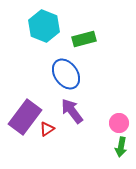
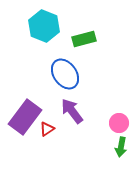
blue ellipse: moved 1 px left
